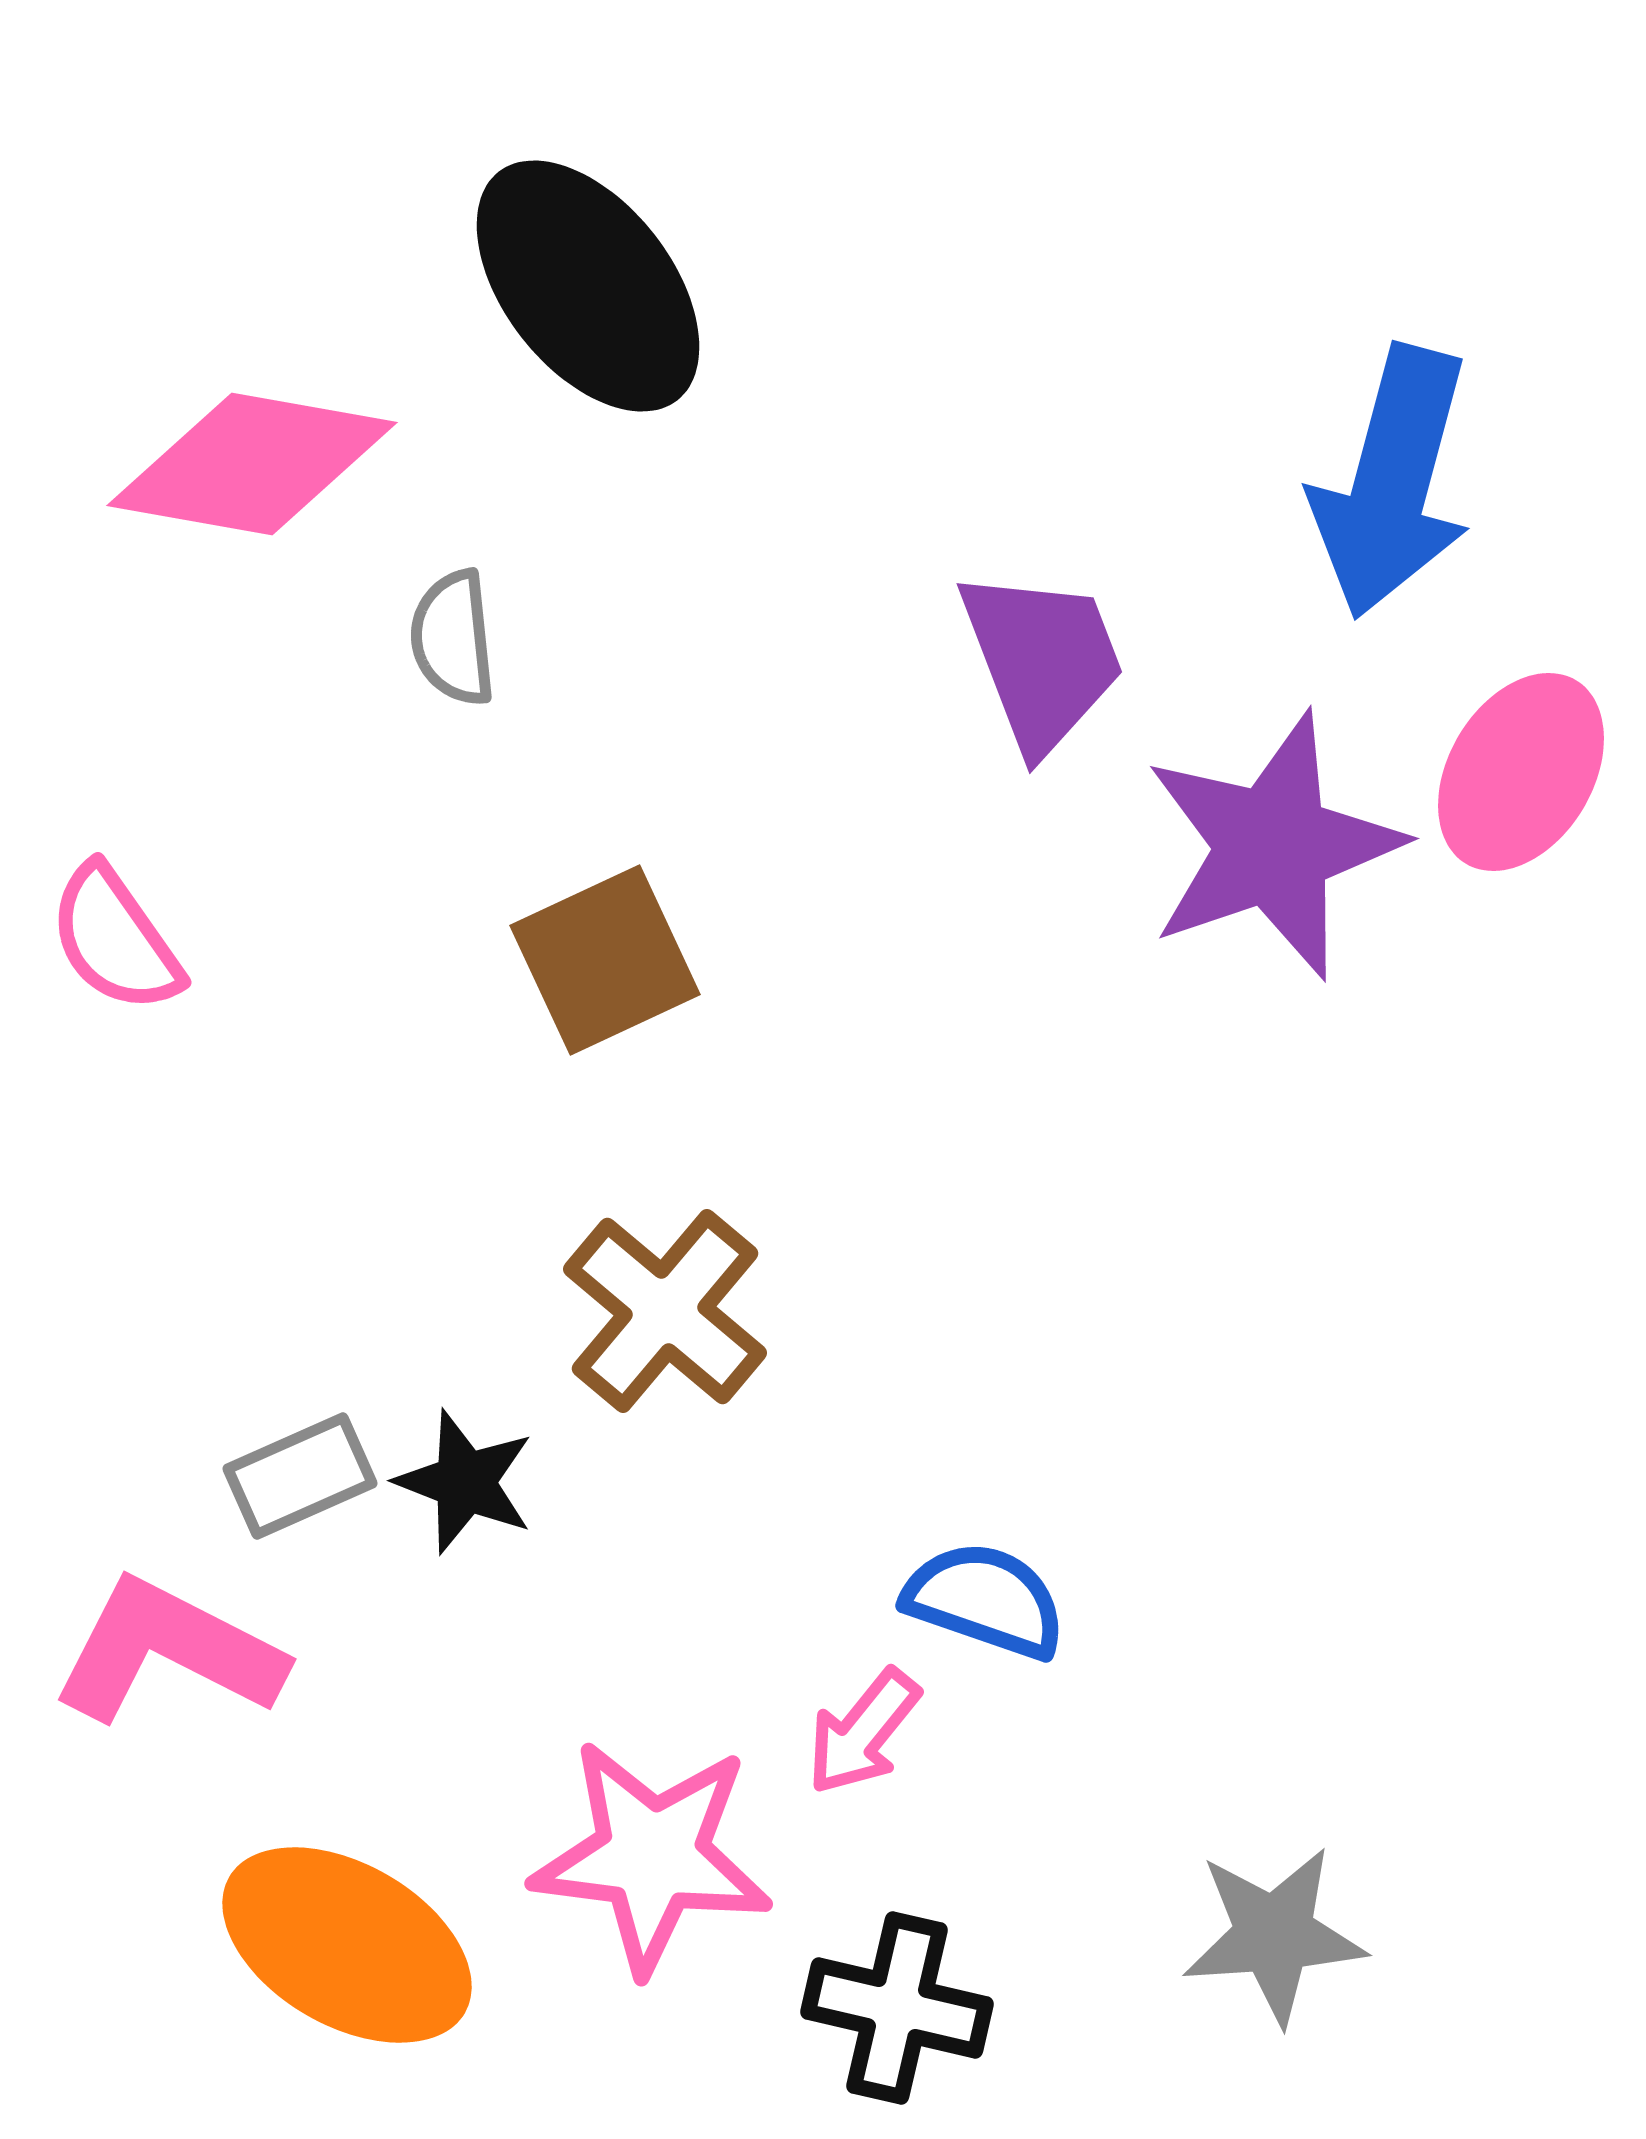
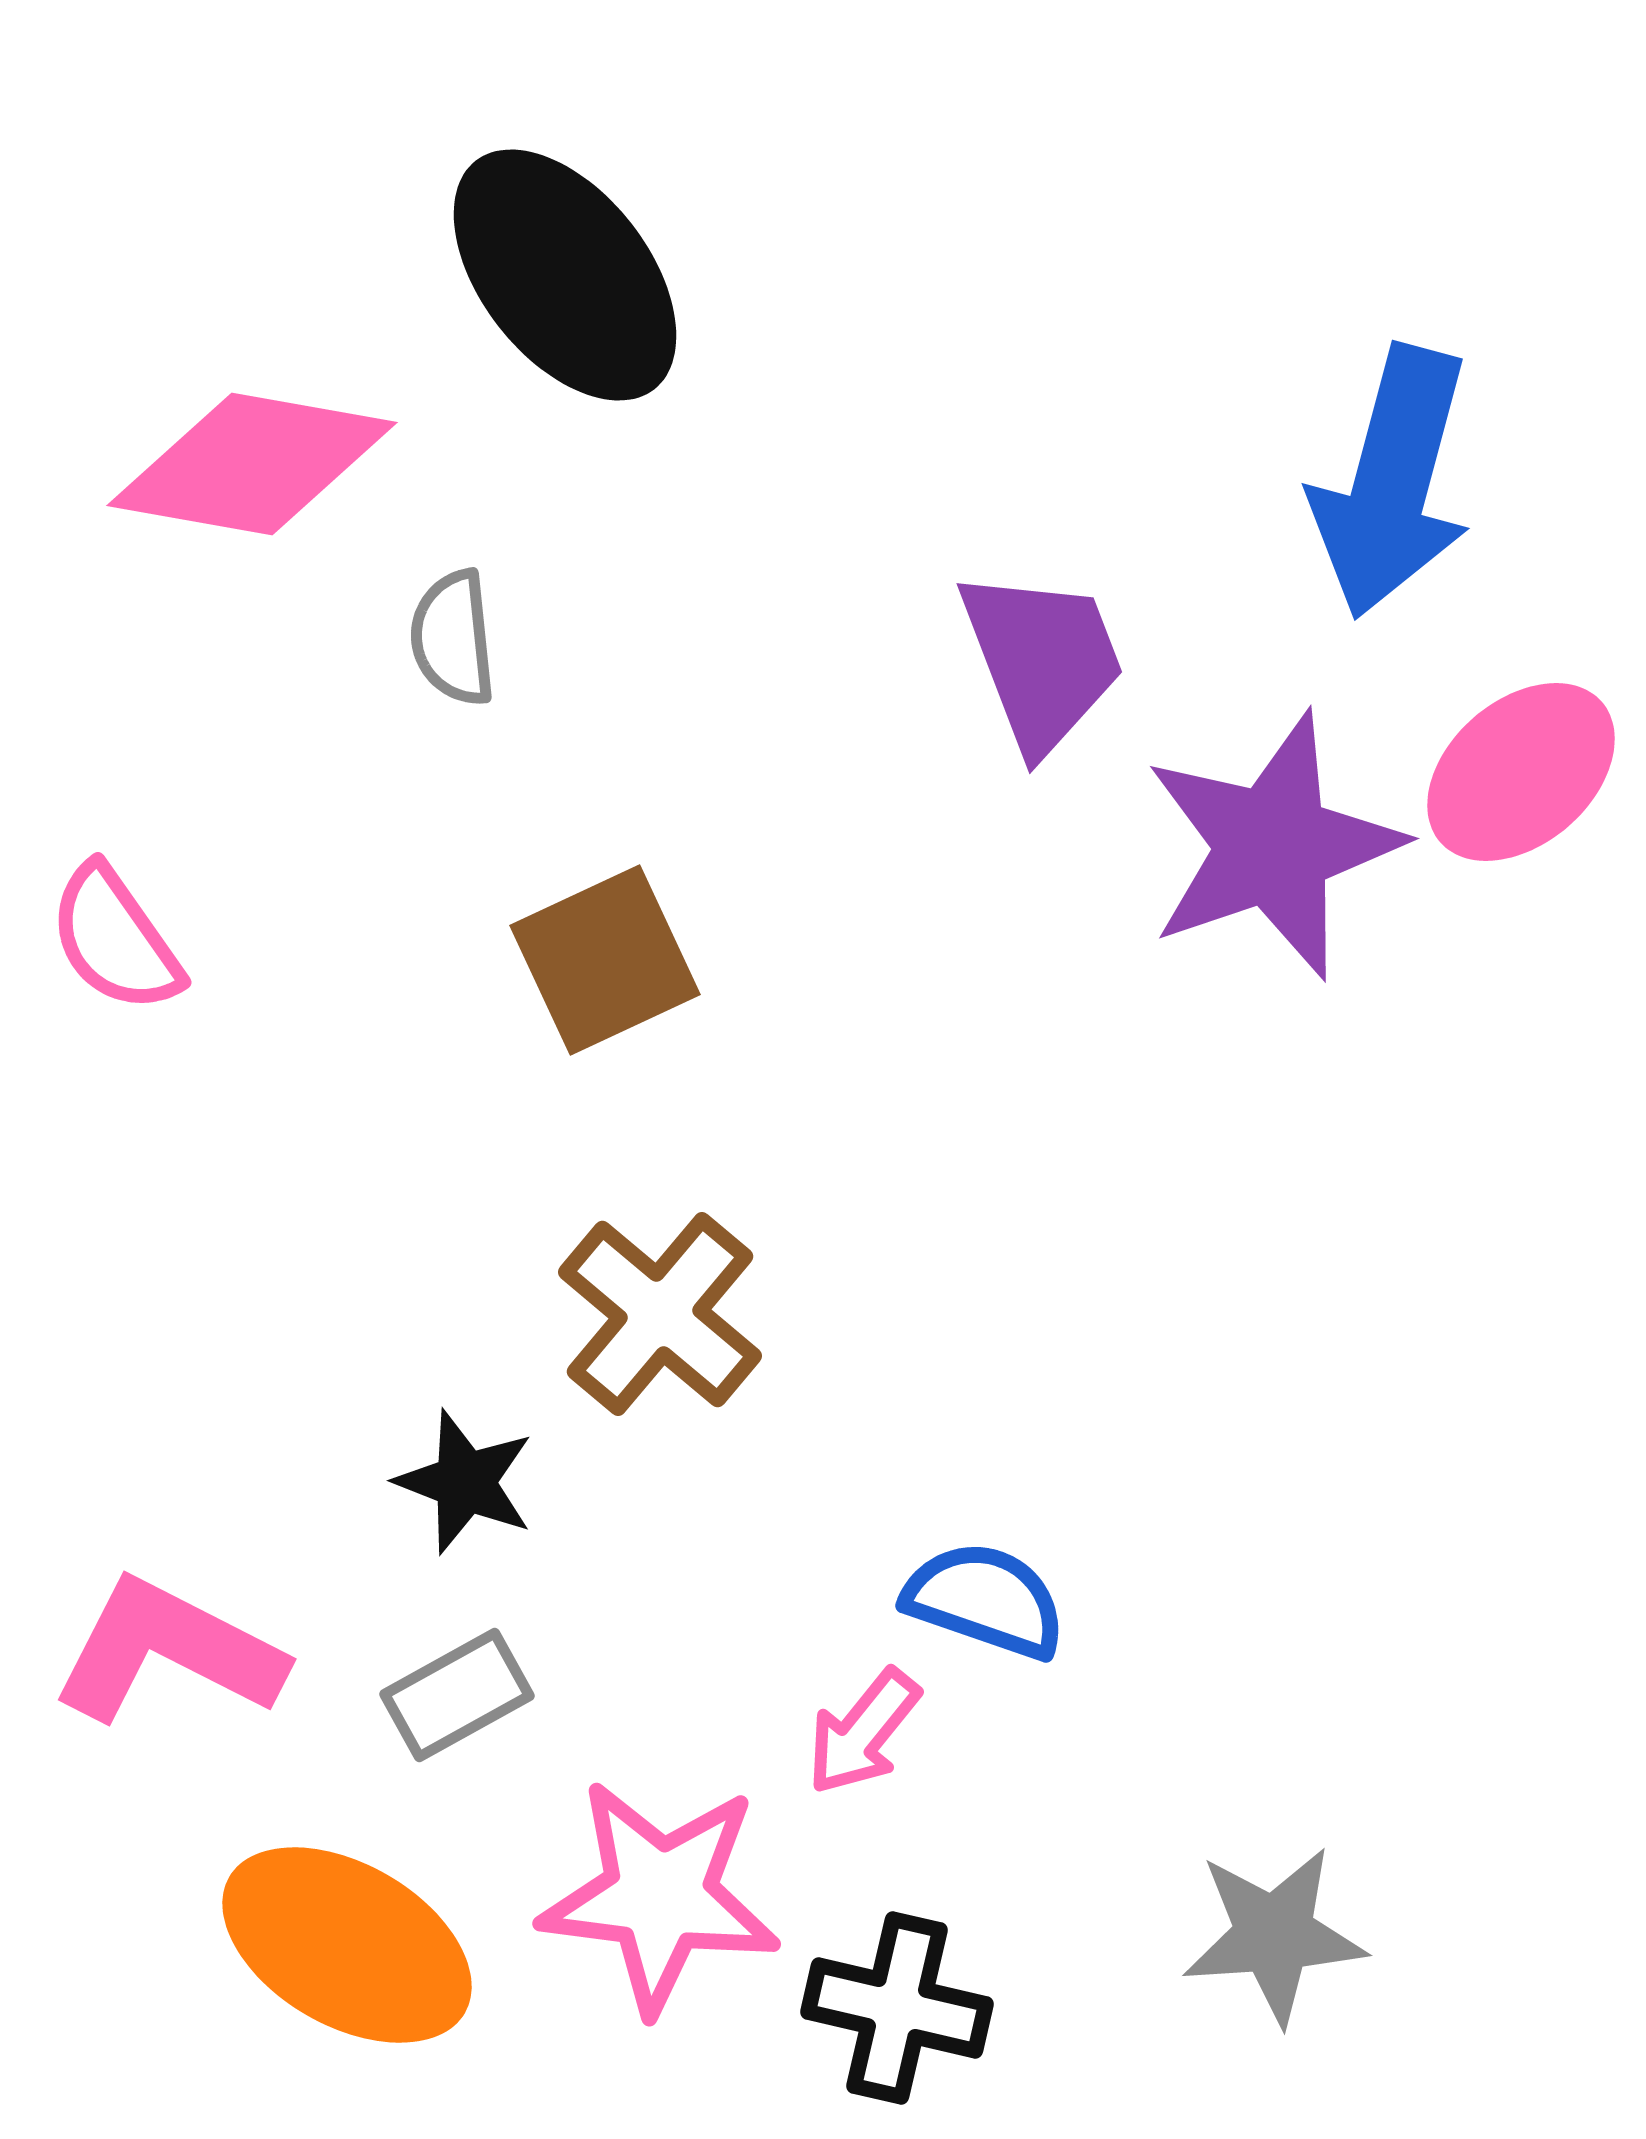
black ellipse: moved 23 px left, 11 px up
pink ellipse: rotated 18 degrees clockwise
brown cross: moved 5 px left, 3 px down
gray rectangle: moved 157 px right, 219 px down; rotated 5 degrees counterclockwise
pink star: moved 8 px right, 40 px down
